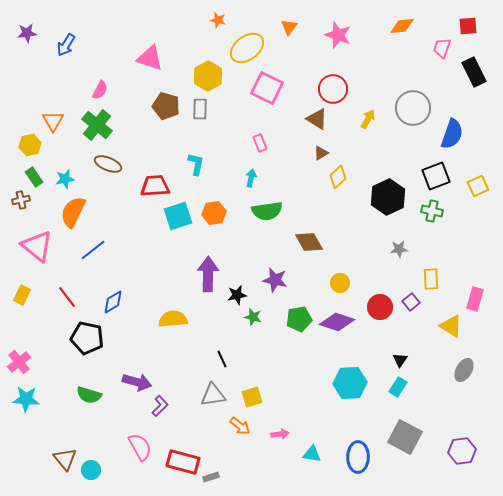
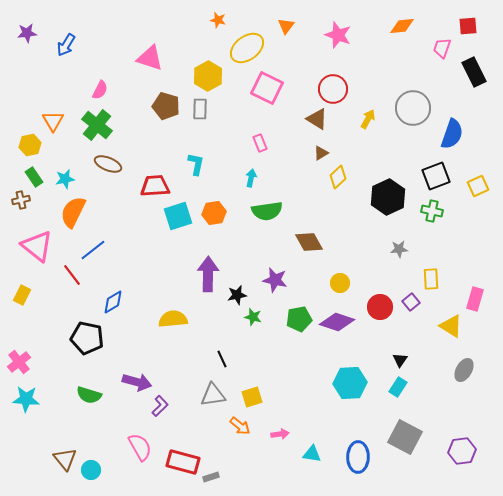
orange triangle at (289, 27): moved 3 px left, 1 px up
red line at (67, 297): moved 5 px right, 22 px up
